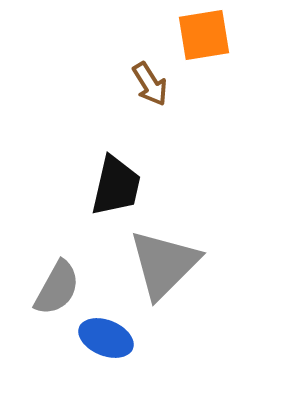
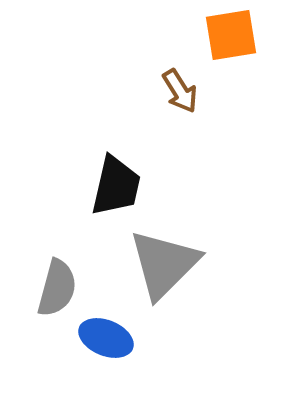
orange square: moved 27 px right
brown arrow: moved 30 px right, 7 px down
gray semicircle: rotated 14 degrees counterclockwise
